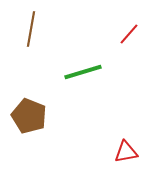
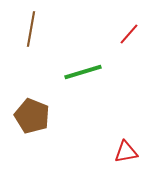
brown pentagon: moved 3 px right
